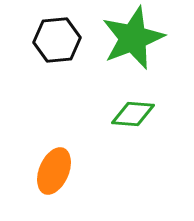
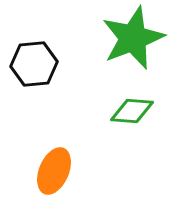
black hexagon: moved 23 px left, 24 px down
green diamond: moved 1 px left, 3 px up
